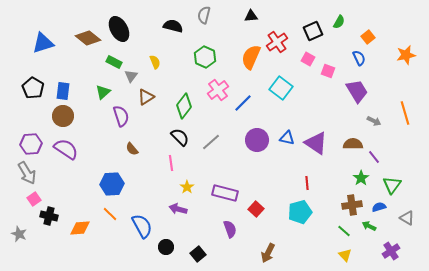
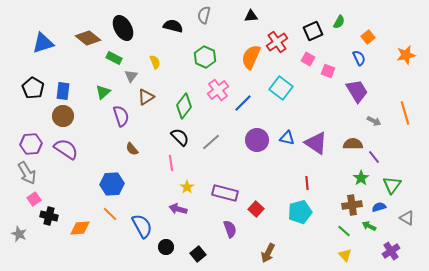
black ellipse at (119, 29): moved 4 px right, 1 px up
green rectangle at (114, 62): moved 4 px up
